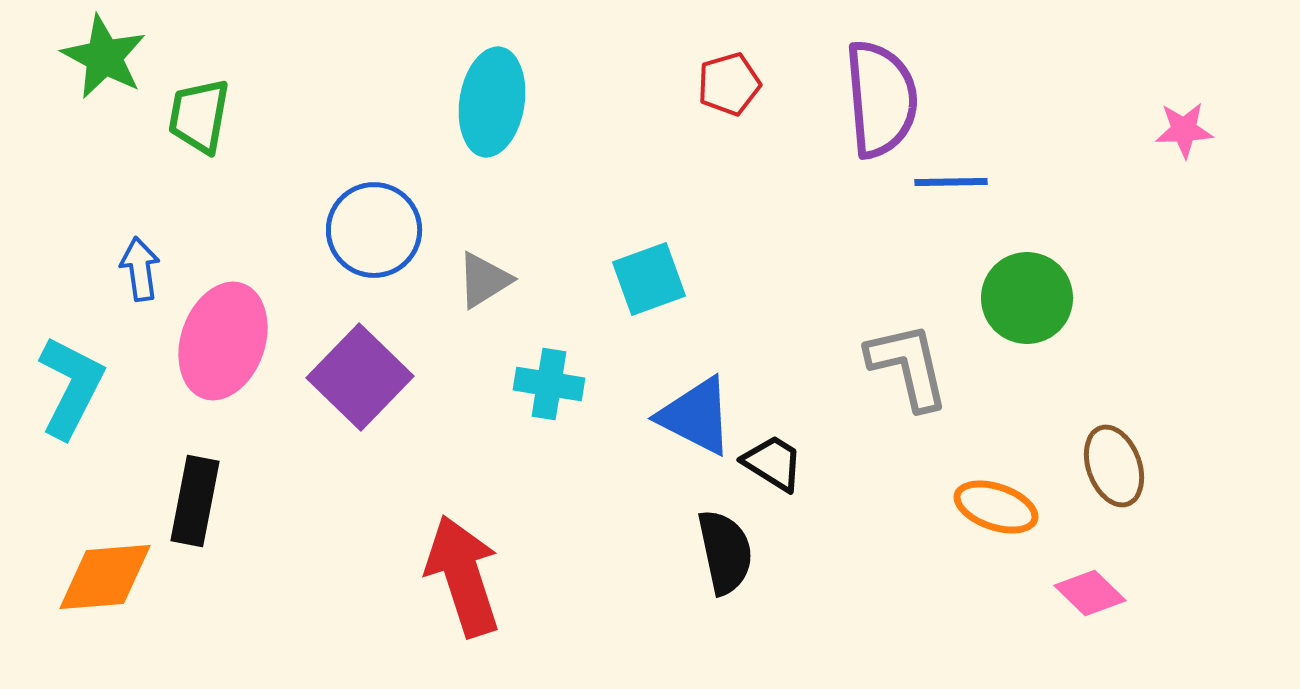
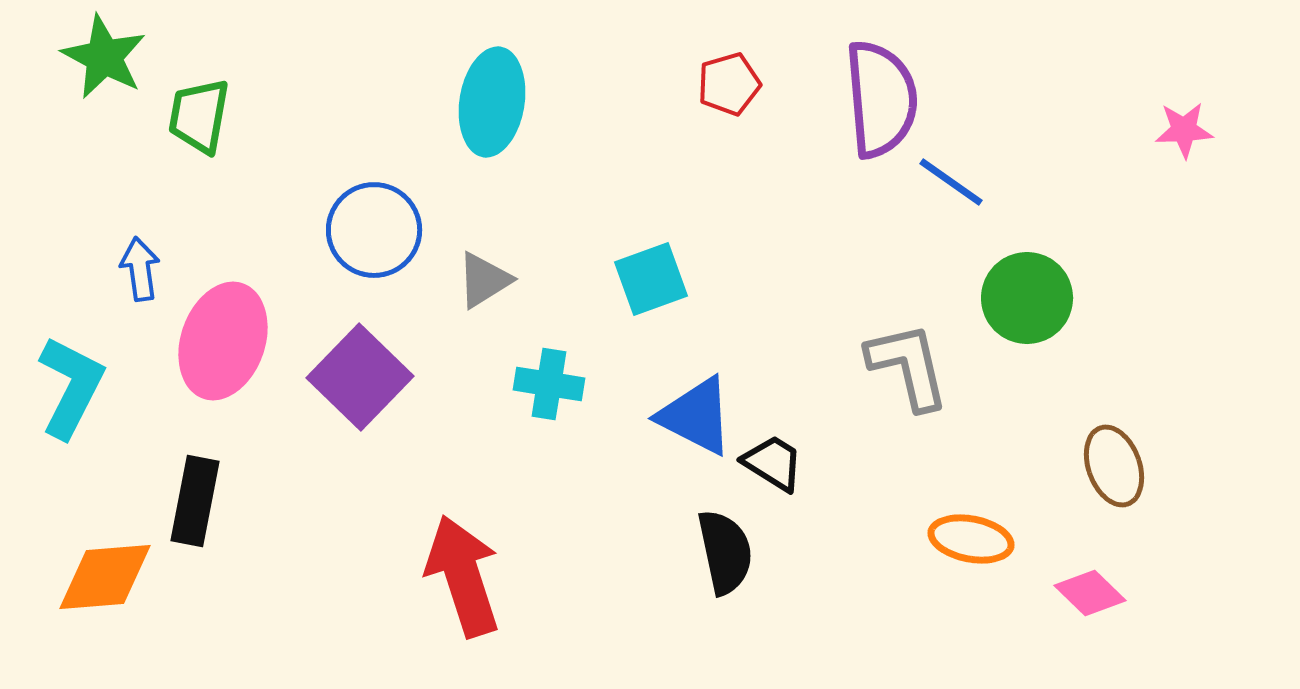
blue line: rotated 36 degrees clockwise
cyan square: moved 2 px right
orange ellipse: moved 25 px left, 32 px down; rotated 8 degrees counterclockwise
